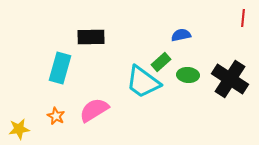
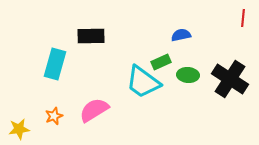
black rectangle: moved 1 px up
green rectangle: rotated 18 degrees clockwise
cyan rectangle: moved 5 px left, 4 px up
orange star: moved 2 px left; rotated 24 degrees clockwise
